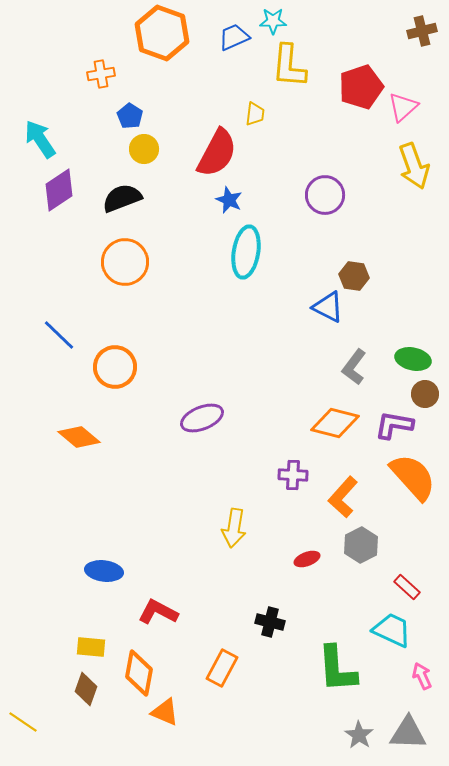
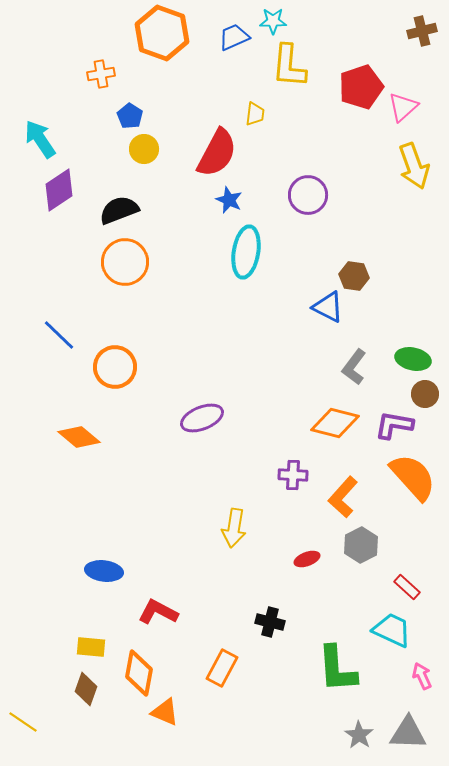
purple circle at (325, 195): moved 17 px left
black semicircle at (122, 198): moved 3 px left, 12 px down
